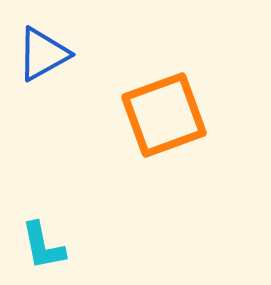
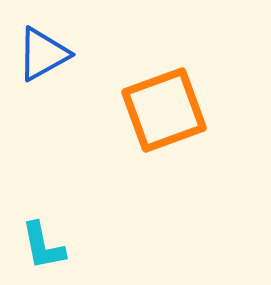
orange square: moved 5 px up
